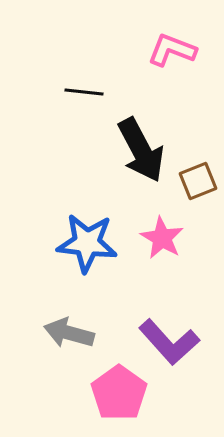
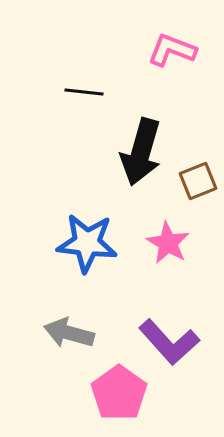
black arrow: moved 2 px down; rotated 44 degrees clockwise
pink star: moved 6 px right, 5 px down
